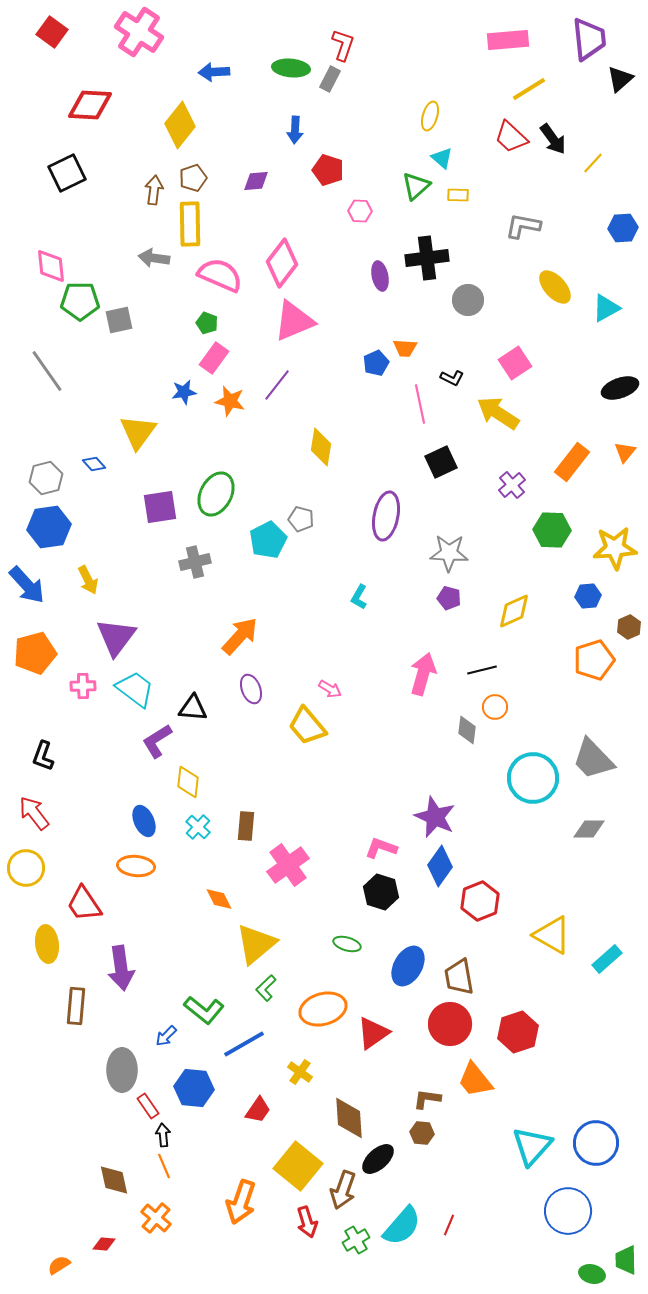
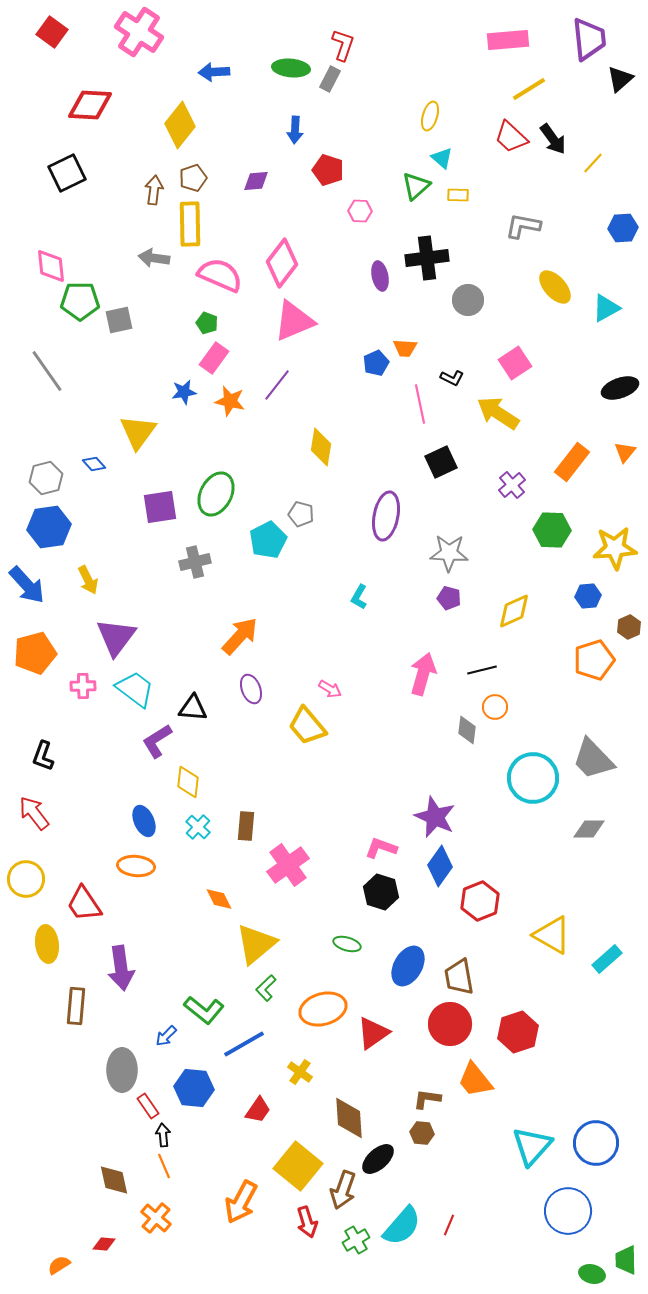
gray pentagon at (301, 519): moved 5 px up
yellow circle at (26, 868): moved 11 px down
orange arrow at (241, 1202): rotated 9 degrees clockwise
